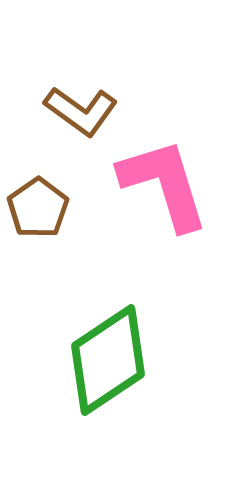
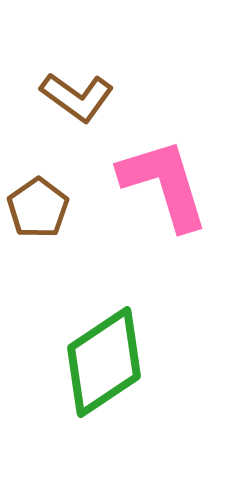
brown L-shape: moved 4 px left, 14 px up
green diamond: moved 4 px left, 2 px down
